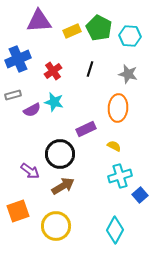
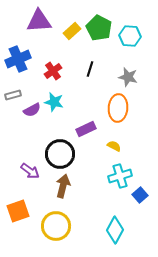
yellow rectangle: rotated 18 degrees counterclockwise
gray star: moved 3 px down
brown arrow: rotated 45 degrees counterclockwise
